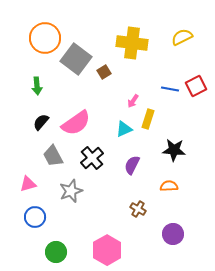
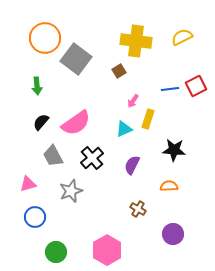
yellow cross: moved 4 px right, 2 px up
brown square: moved 15 px right, 1 px up
blue line: rotated 18 degrees counterclockwise
